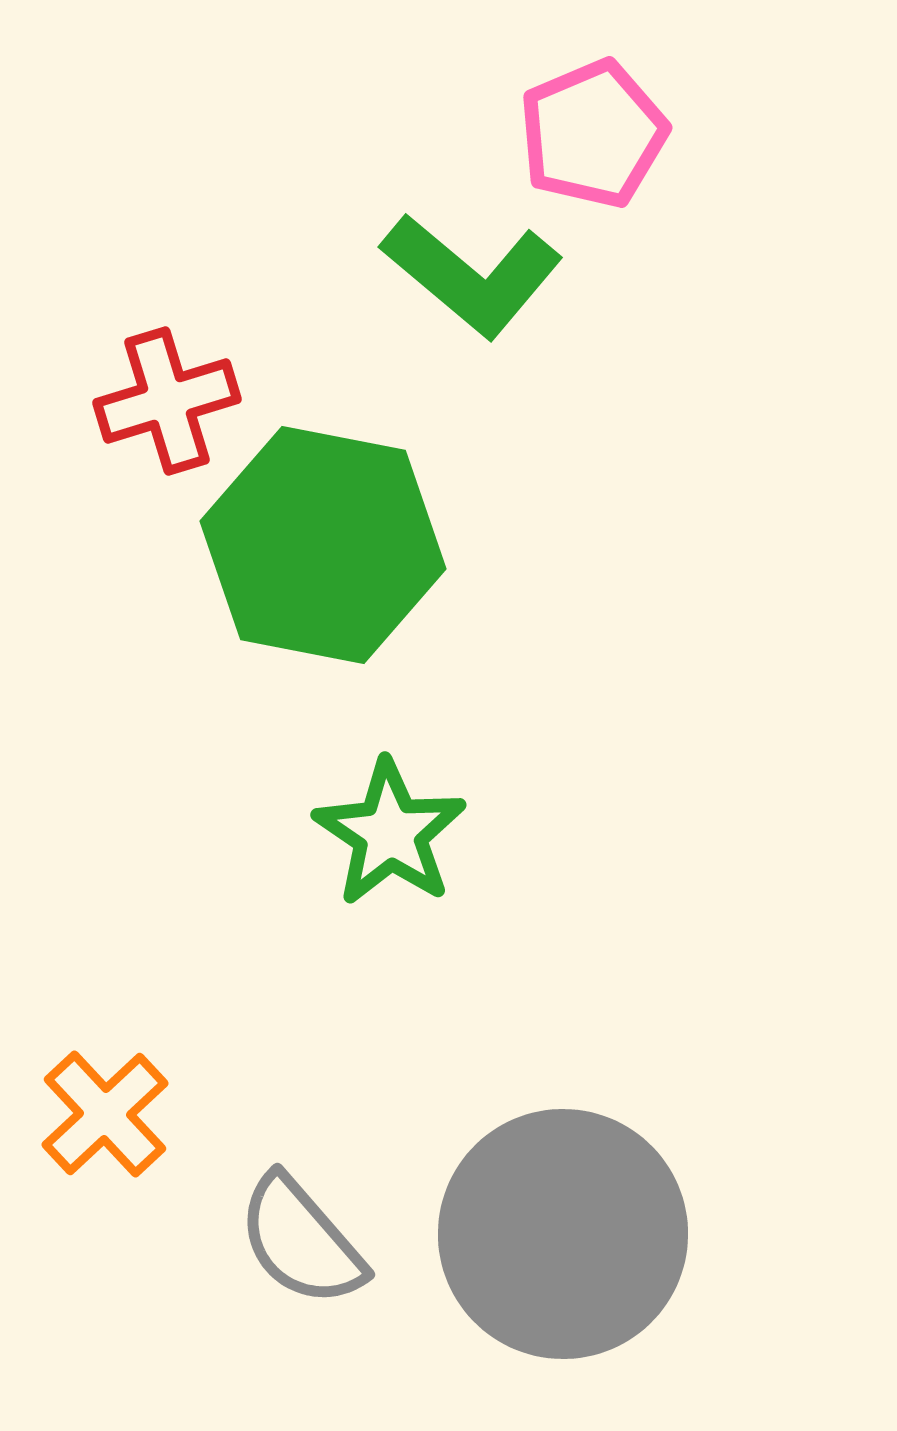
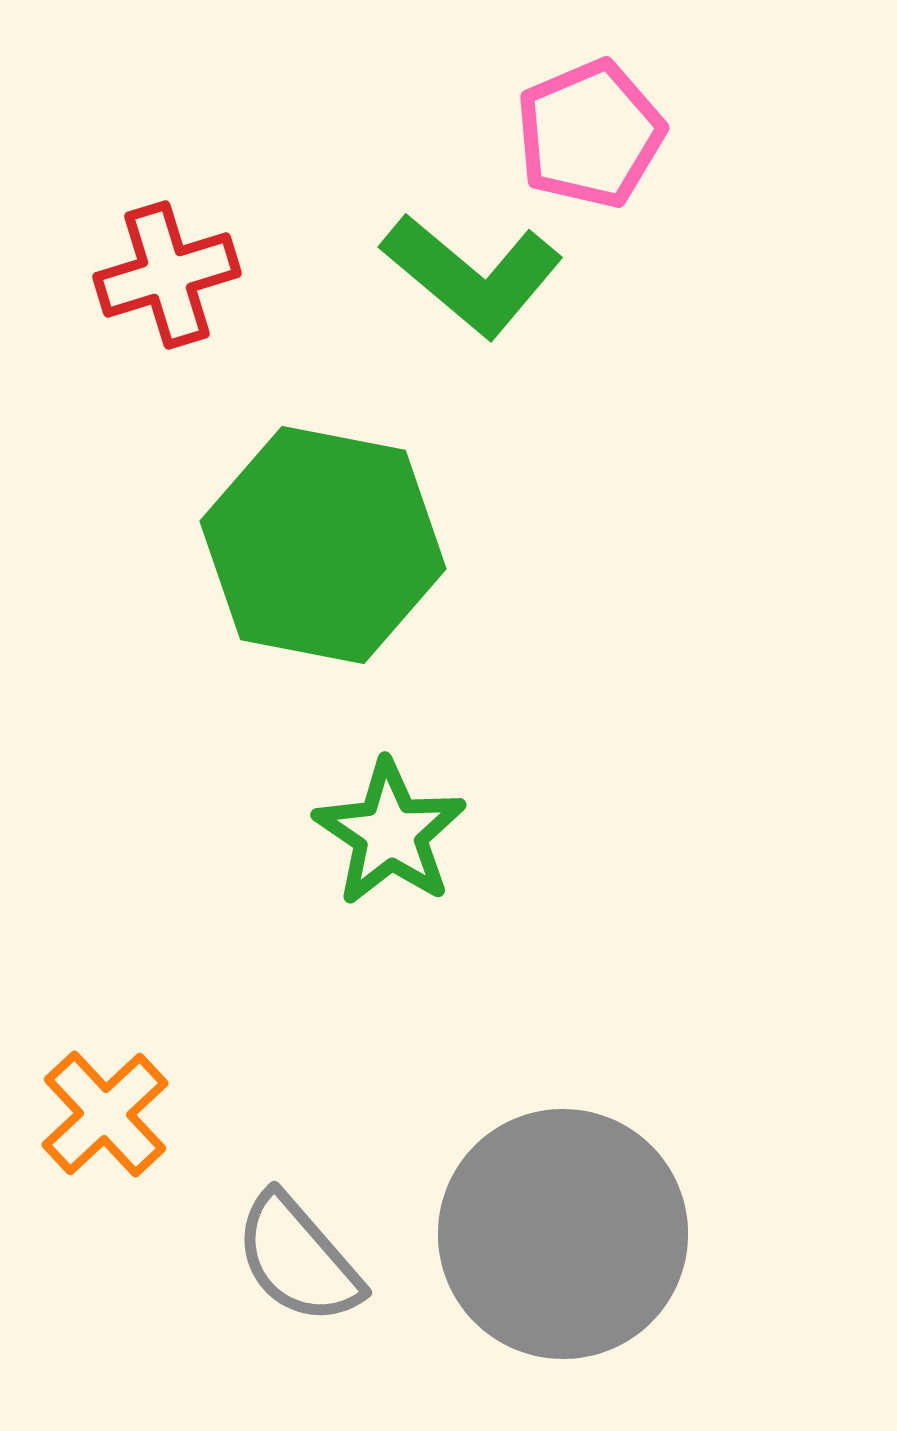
pink pentagon: moved 3 px left
red cross: moved 126 px up
gray semicircle: moved 3 px left, 18 px down
